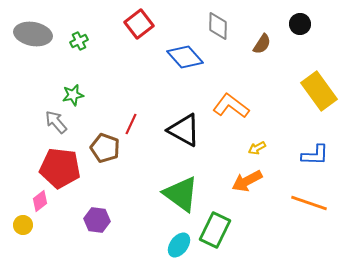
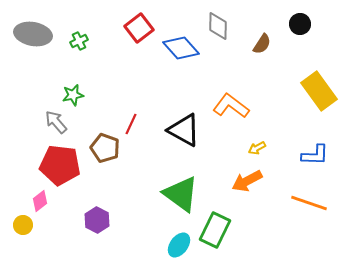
red square: moved 4 px down
blue diamond: moved 4 px left, 9 px up
red pentagon: moved 3 px up
purple hexagon: rotated 20 degrees clockwise
